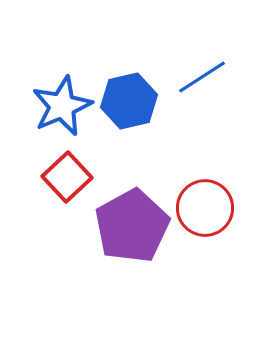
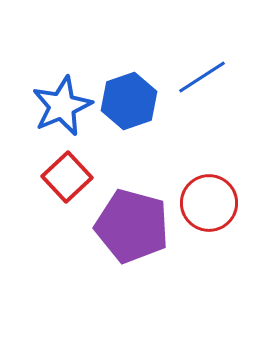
blue hexagon: rotated 6 degrees counterclockwise
red circle: moved 4 px right, 5 px up
purple pentagon: rotated 28 degrees counterclockwise
